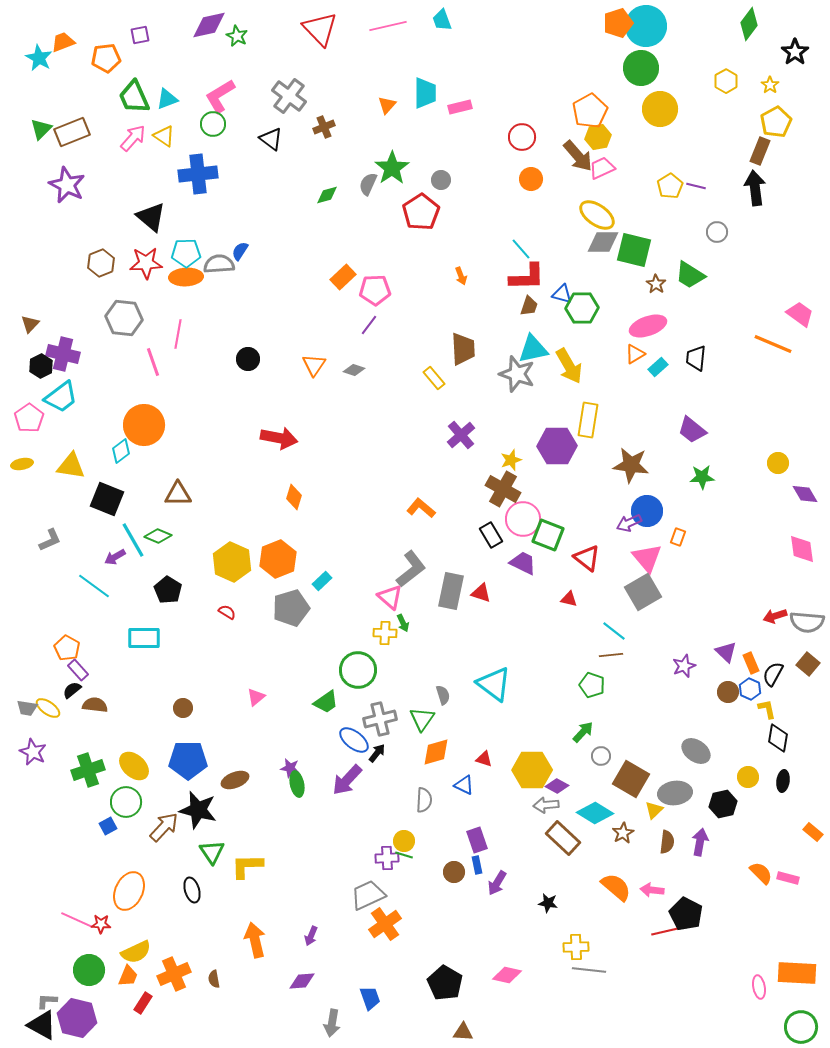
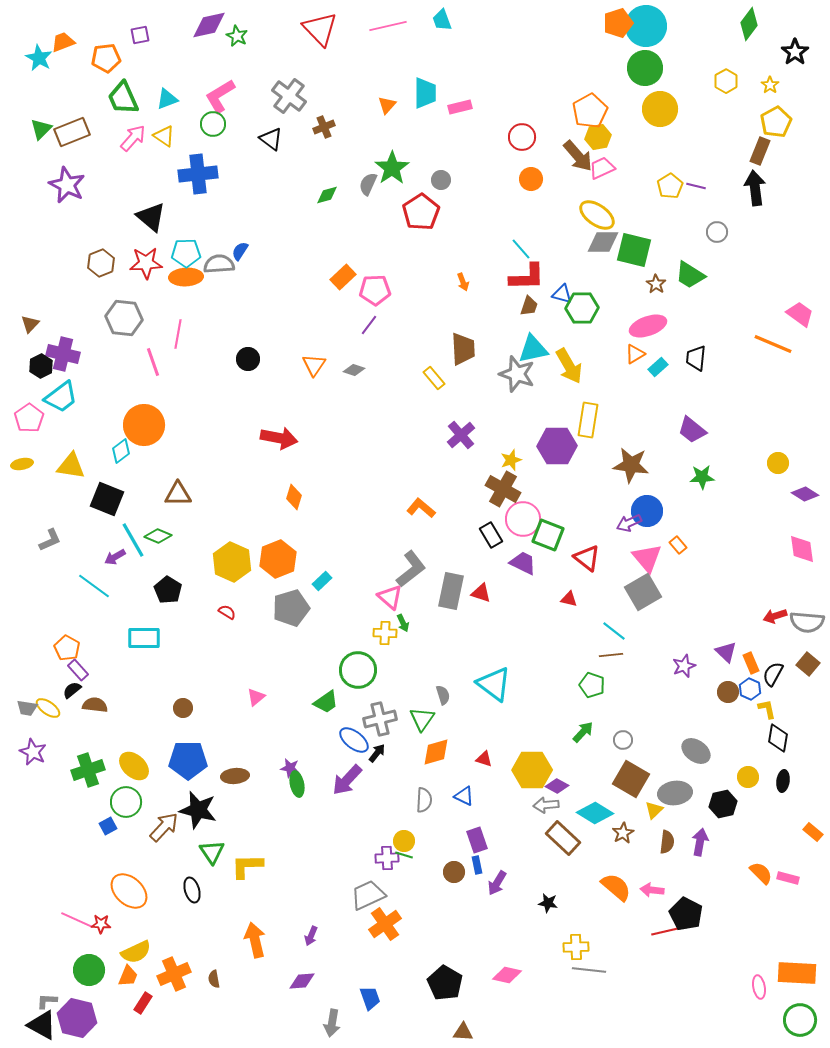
green circle at (641, 68): moved 4 px right
green trapezoid at (134, 97): moved 11 px left, 1 px down
orange arrow at (461, 276): moved 2 px right, 6 px down
purple diamond at (805, 494): rotated 28 degrees counterclockwise
orange rectangle at (678, 537): moved 8 px down; rotated 60 degrees counterclockwise
gray circle at (601, 756): moved 22 px right, 16 px up
brown ellipse at (235, 780): moved 4 px up; rotated 16 degrees clockwise
blue triangle at (464, 785): moved 11 px down
orange ellipse at (129, 891): rotated 72 degrees counterclockwise
green circle at (801, 1027): moved 1 px left, 7 px up
